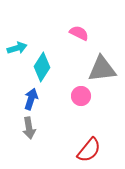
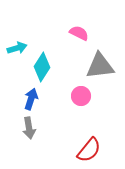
gray triangle: moved 2 px left, 3 px up
